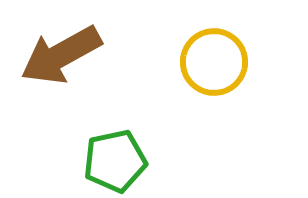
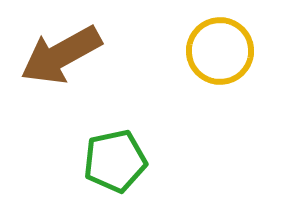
yellow circle: moved 6 px right, 11 px up
